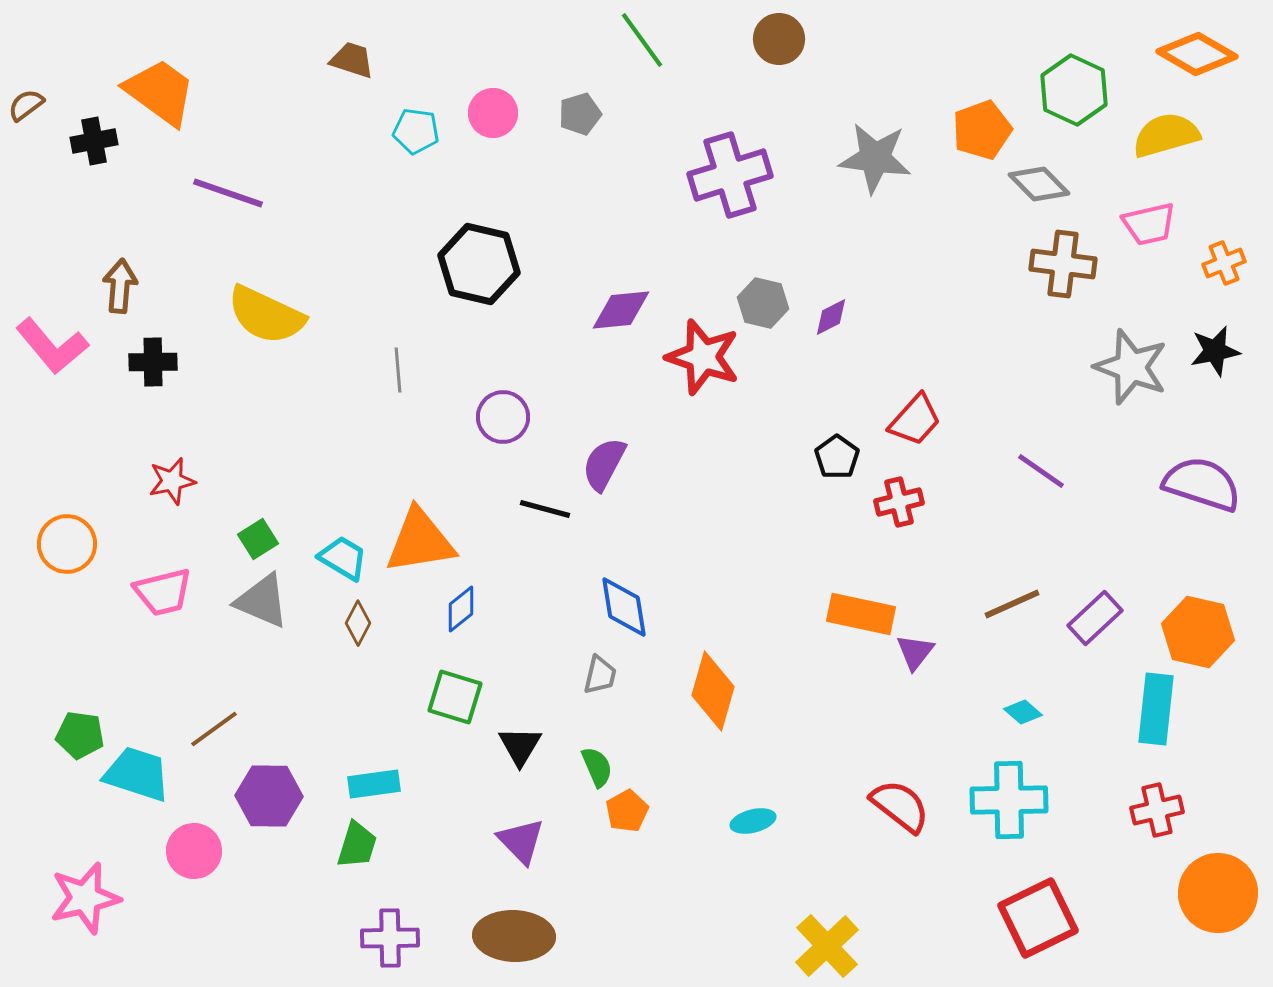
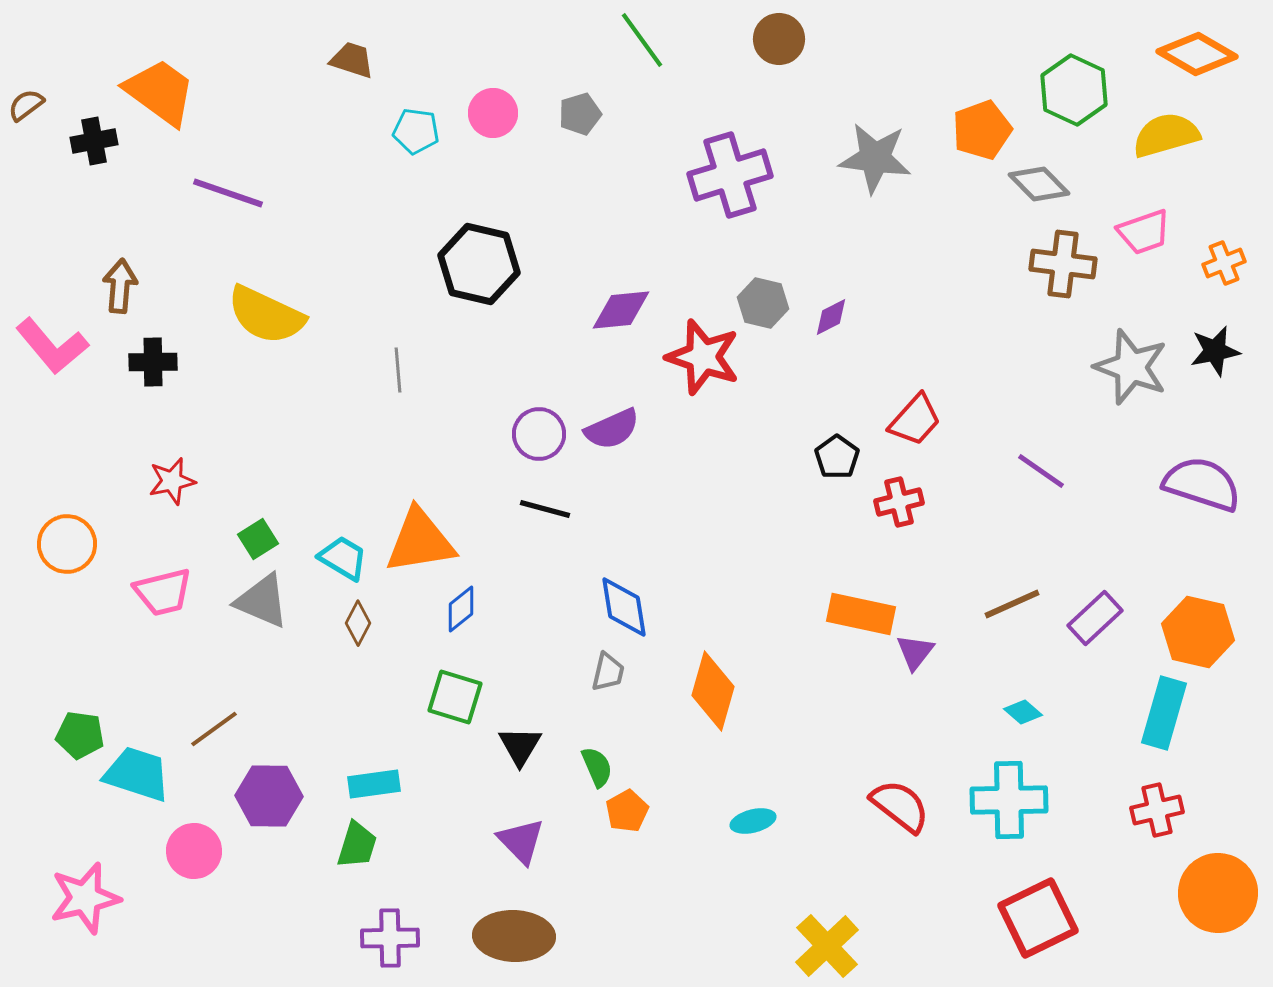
pink trapezoid at (1149, 224): moved 5 px left, 8 px down; rotated 6 degrees counterclockwise
purple circle at (503, 417): moved 36 px right, 17 px down
purple semicircle at (604, 464): moved 8 px right, 35 px up; rotated 142 degrees counterclockwise
gray trapezoid at (600, 675): moved 8 px right, 3 px up
cyan rectangle at (1156, 709): moved 8 px right, 4 px down; rotated 10 degrees clockwise
